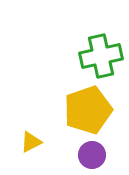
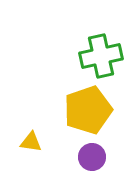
yellow triangle: rotated 35 degrees clockwise
purple circle: moved 2 px down
